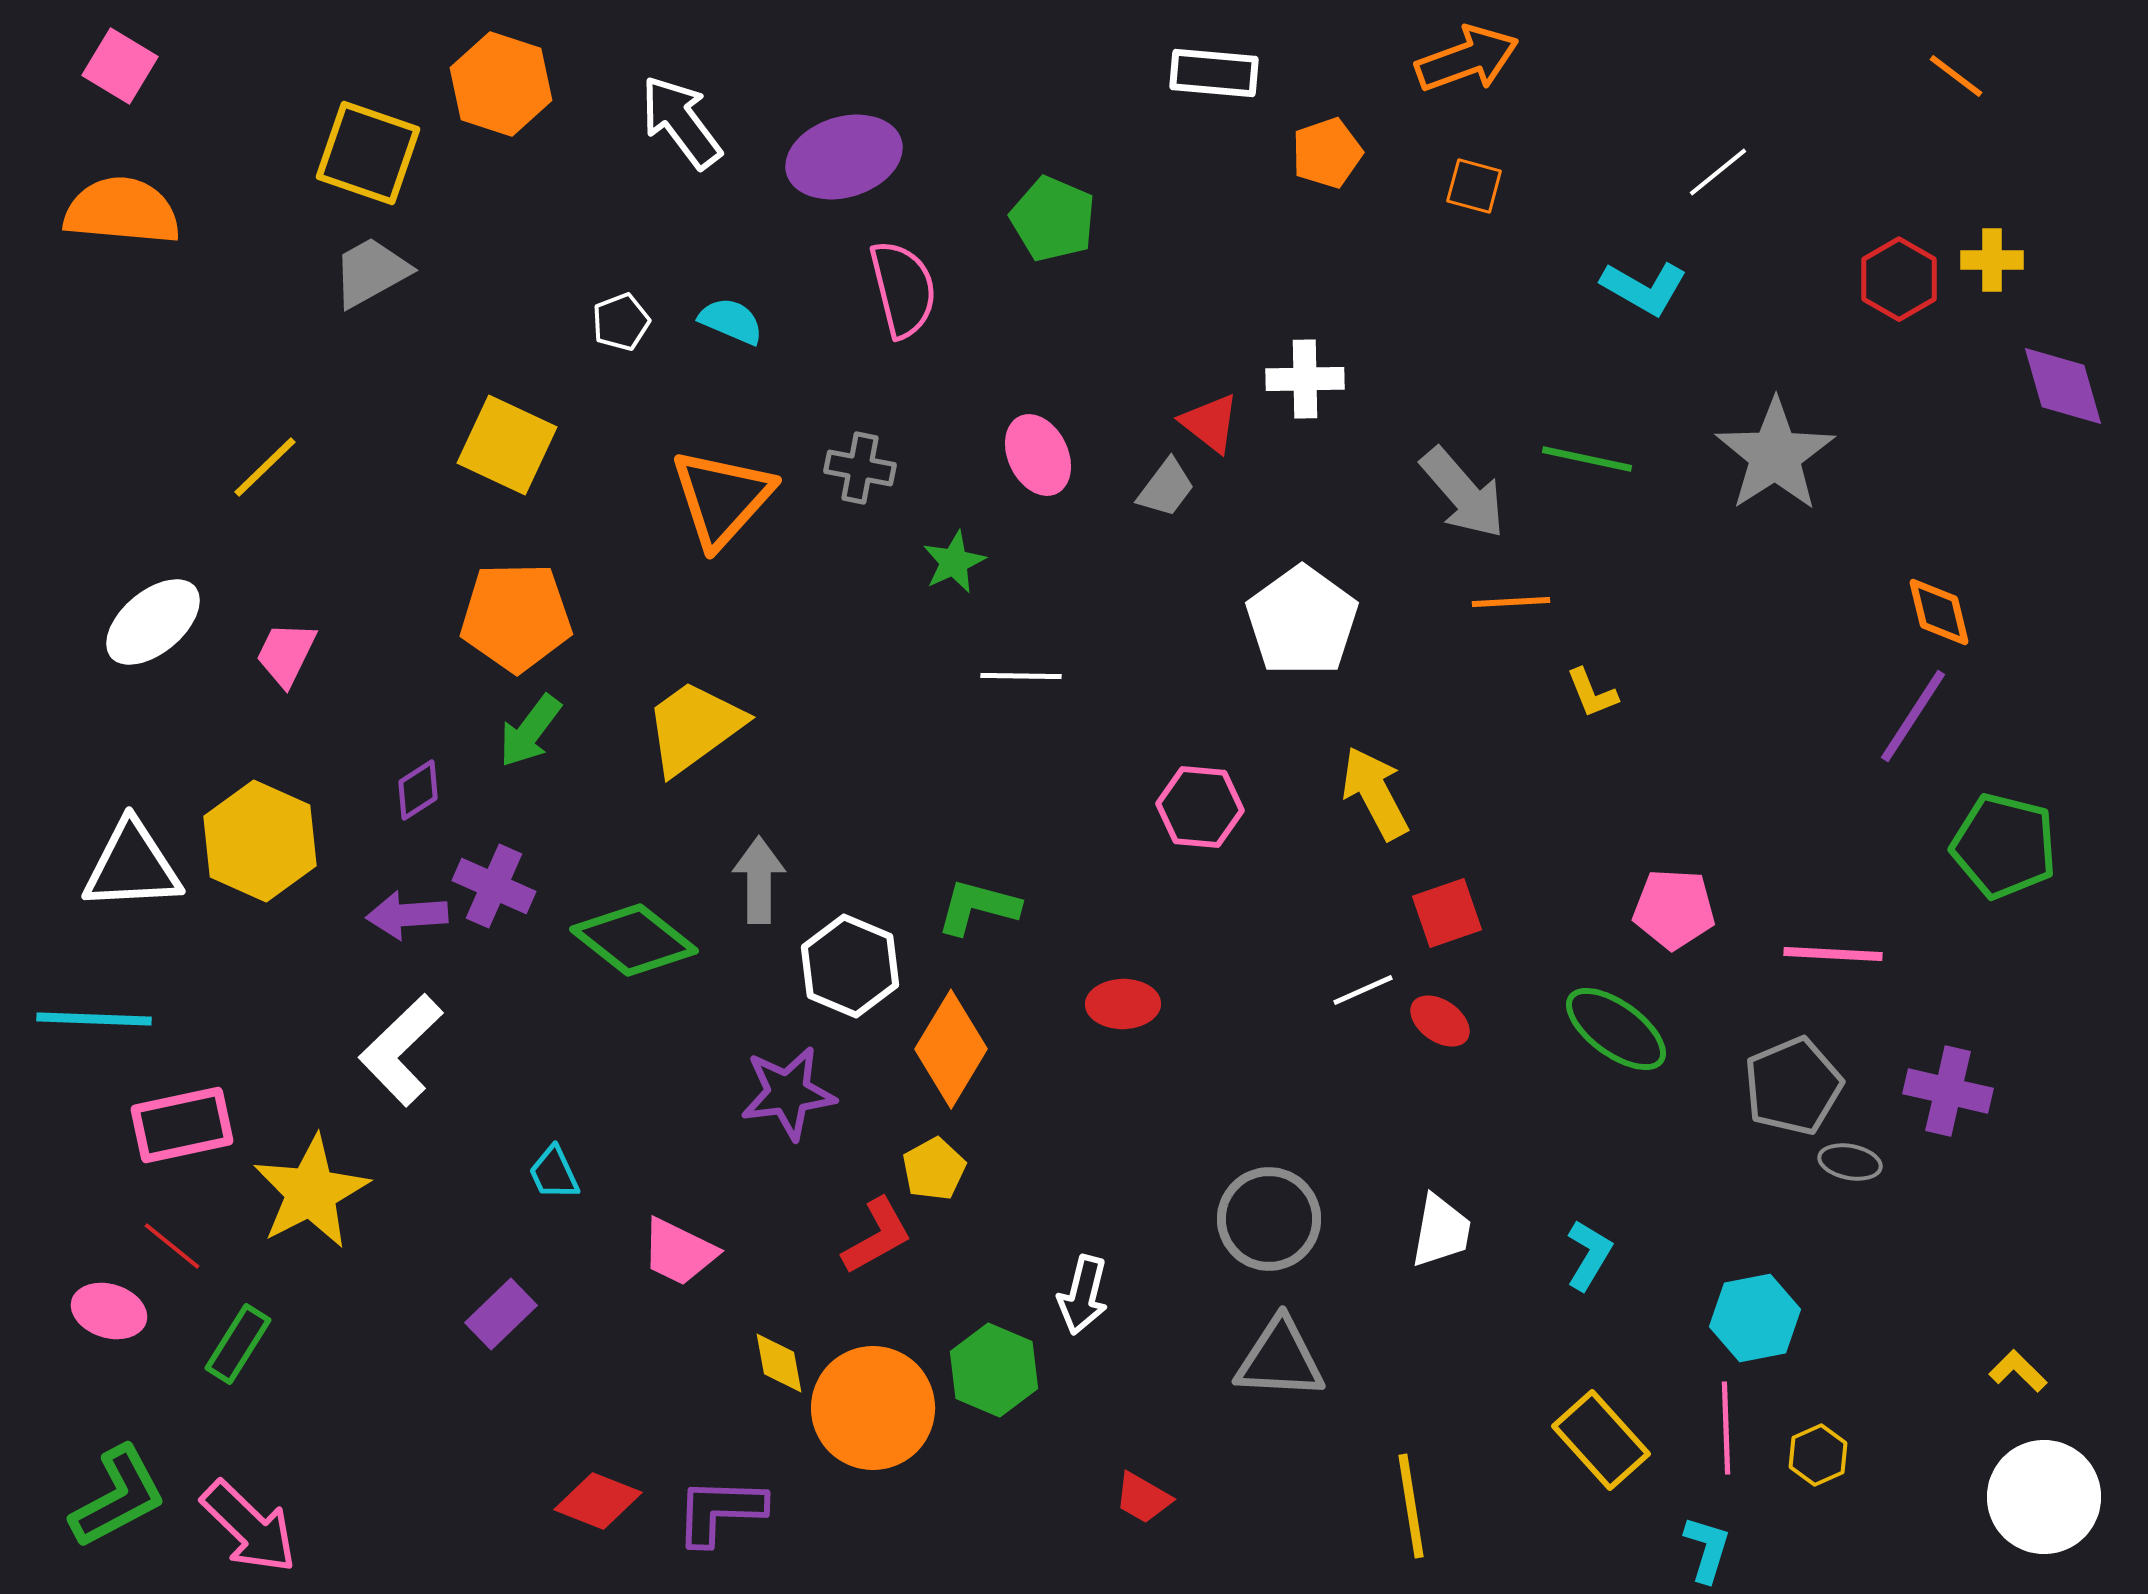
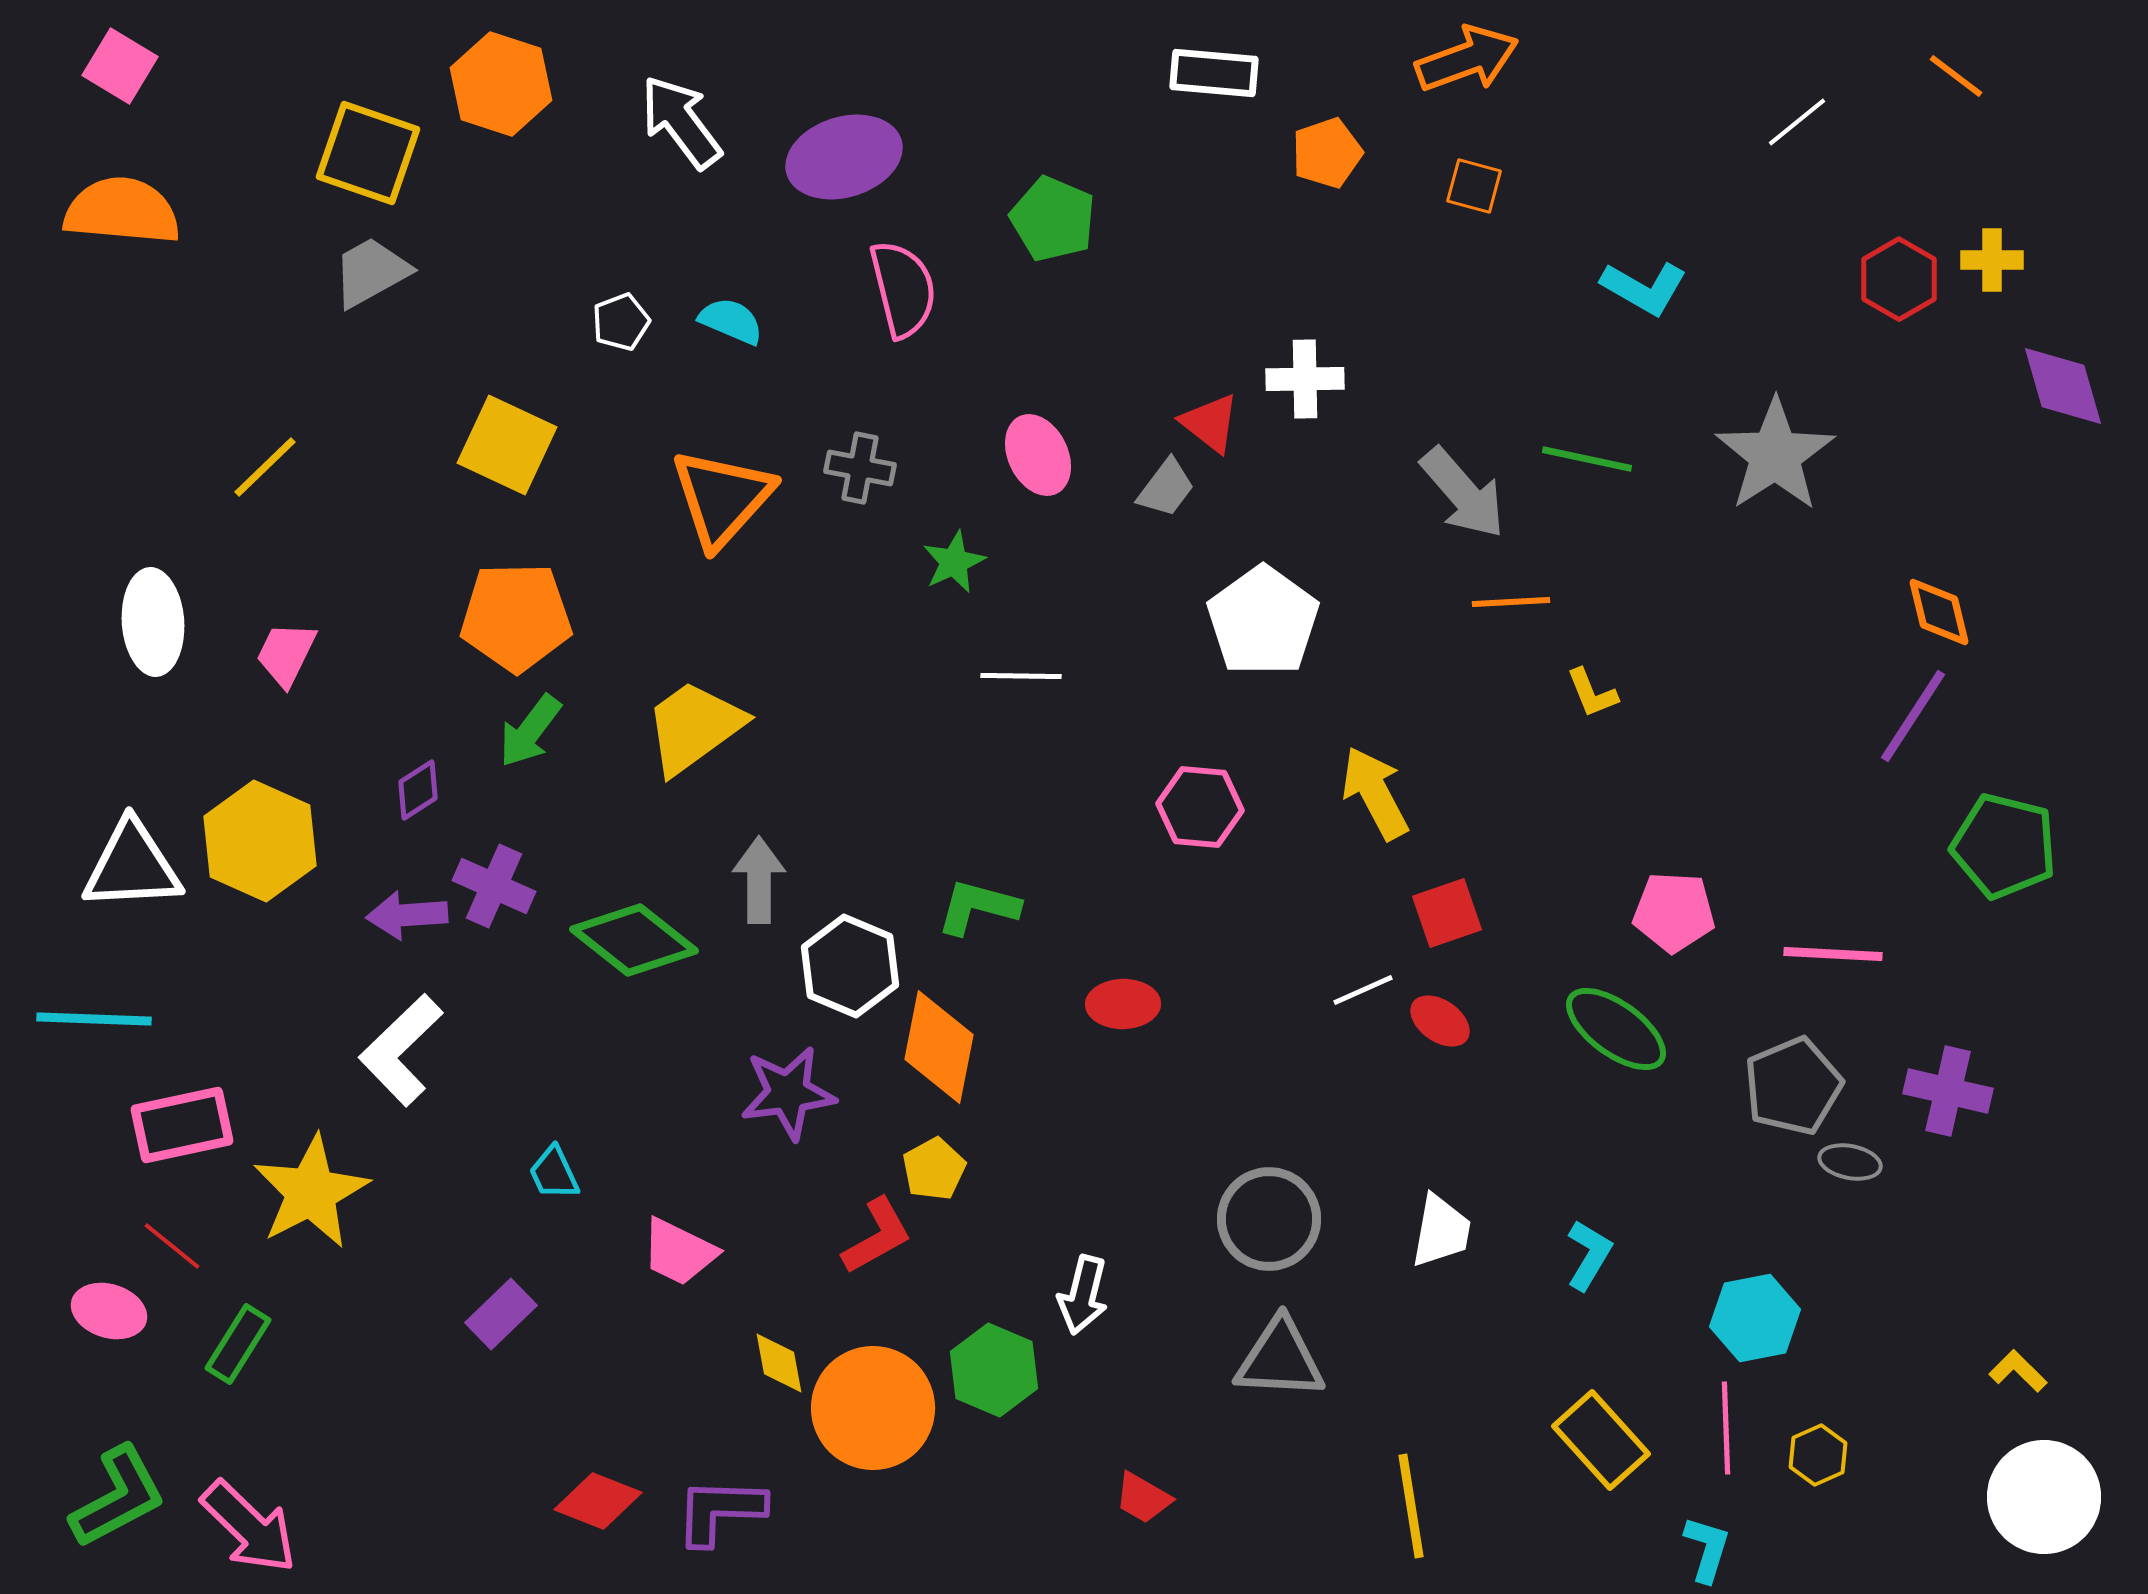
white line at (1718, 172): moved 79 px right, 50 px up
white pentagon at (1302, 621): moved 39 px left
white ellipse at (153, 622): rotated 54 degrees counterclockwise
pink pentagon at (1674, 909): moved 3 px down
orange diamond at (951, 1049): moved 12 px left, 2 px up; rotated 20 degrees counterclockwise
